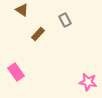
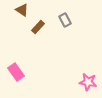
brown rectangle: moved 7 px up
